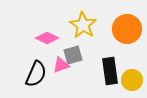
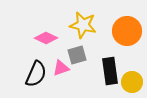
yellow star: rotated 20 degrees counterclockwise
orange circle: moved 2 px down
pink diamond: moved 1 px left
gray square: moved 4 px right
pink triangle: moved 3 px down
yellow circle: moved 2 px down
